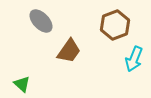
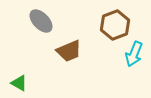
brown trapezoid: rotated 32 degrees clockwise
cyan arrow: moved 5 px up
green triangle: moved 3 px left, 1 px up; rotated 12 degrees counterclockwise
